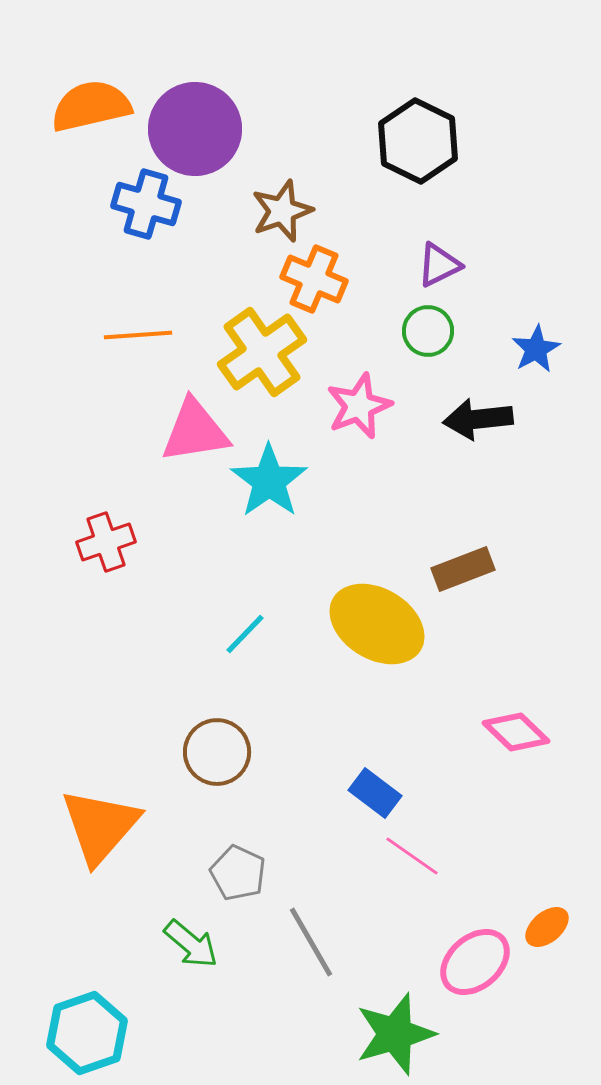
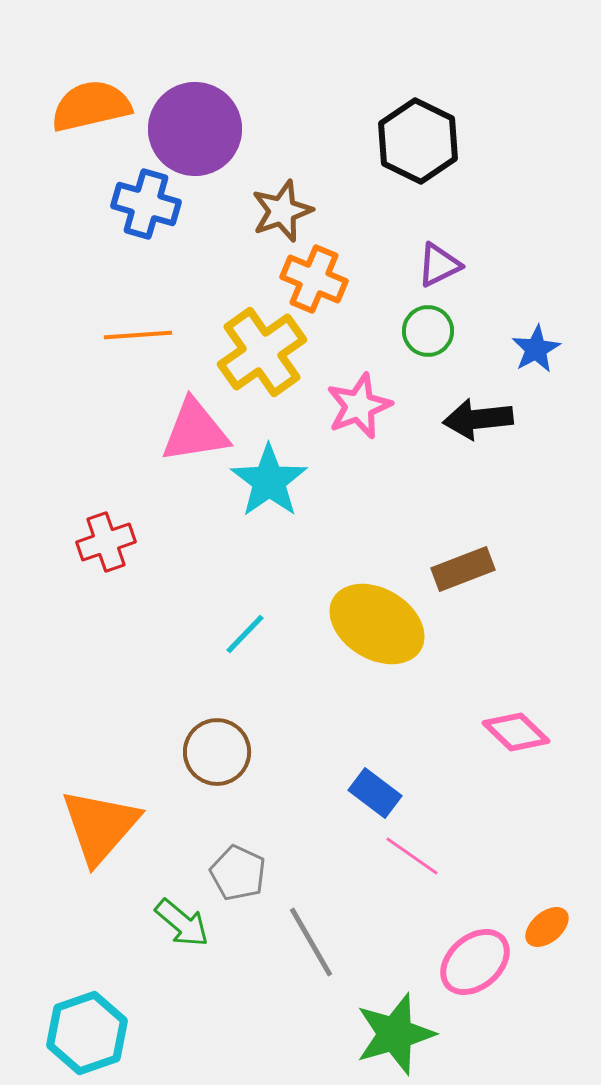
green arrow: moved 9 px left, 21 px up
